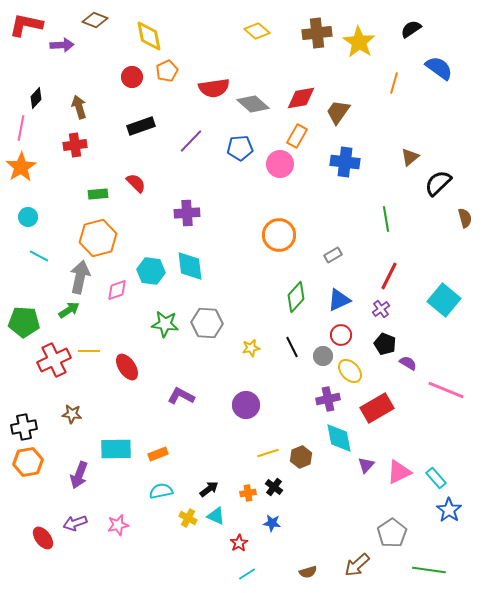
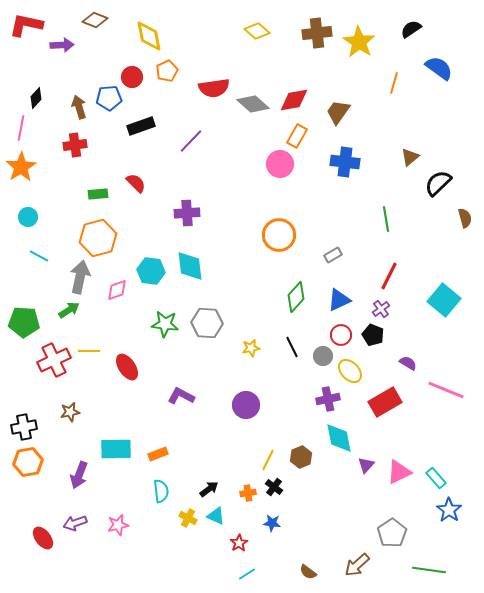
red diamond at (301, 98): moved 7 px left, 2 px down
blue pentagon at (240, 148): moved 131 px left, 50 px up
black pentagon at (385, 344): moved 12 px left, 9 px up
red rectangle at (377, 408): moved 8 px right, 6 px up
brown star at (72, 414): moved 2 px left, 2 px up; rotated 18 degrees counterclockwise
yellow line at (268, 453): moved 7 px down; rotated 45 degrees counterclockwise
cyan semicircle at (161, 491): rotated 95 degrees clockwise
brown semicircle at (308, 572): rotated 54 degrees clockwise
